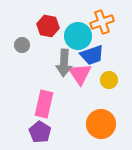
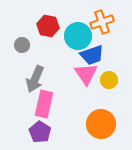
gray arrow: moved 29 px left, 16 px down; rotated 20 degrees clockwise
pink triangle: moved 6 px right
